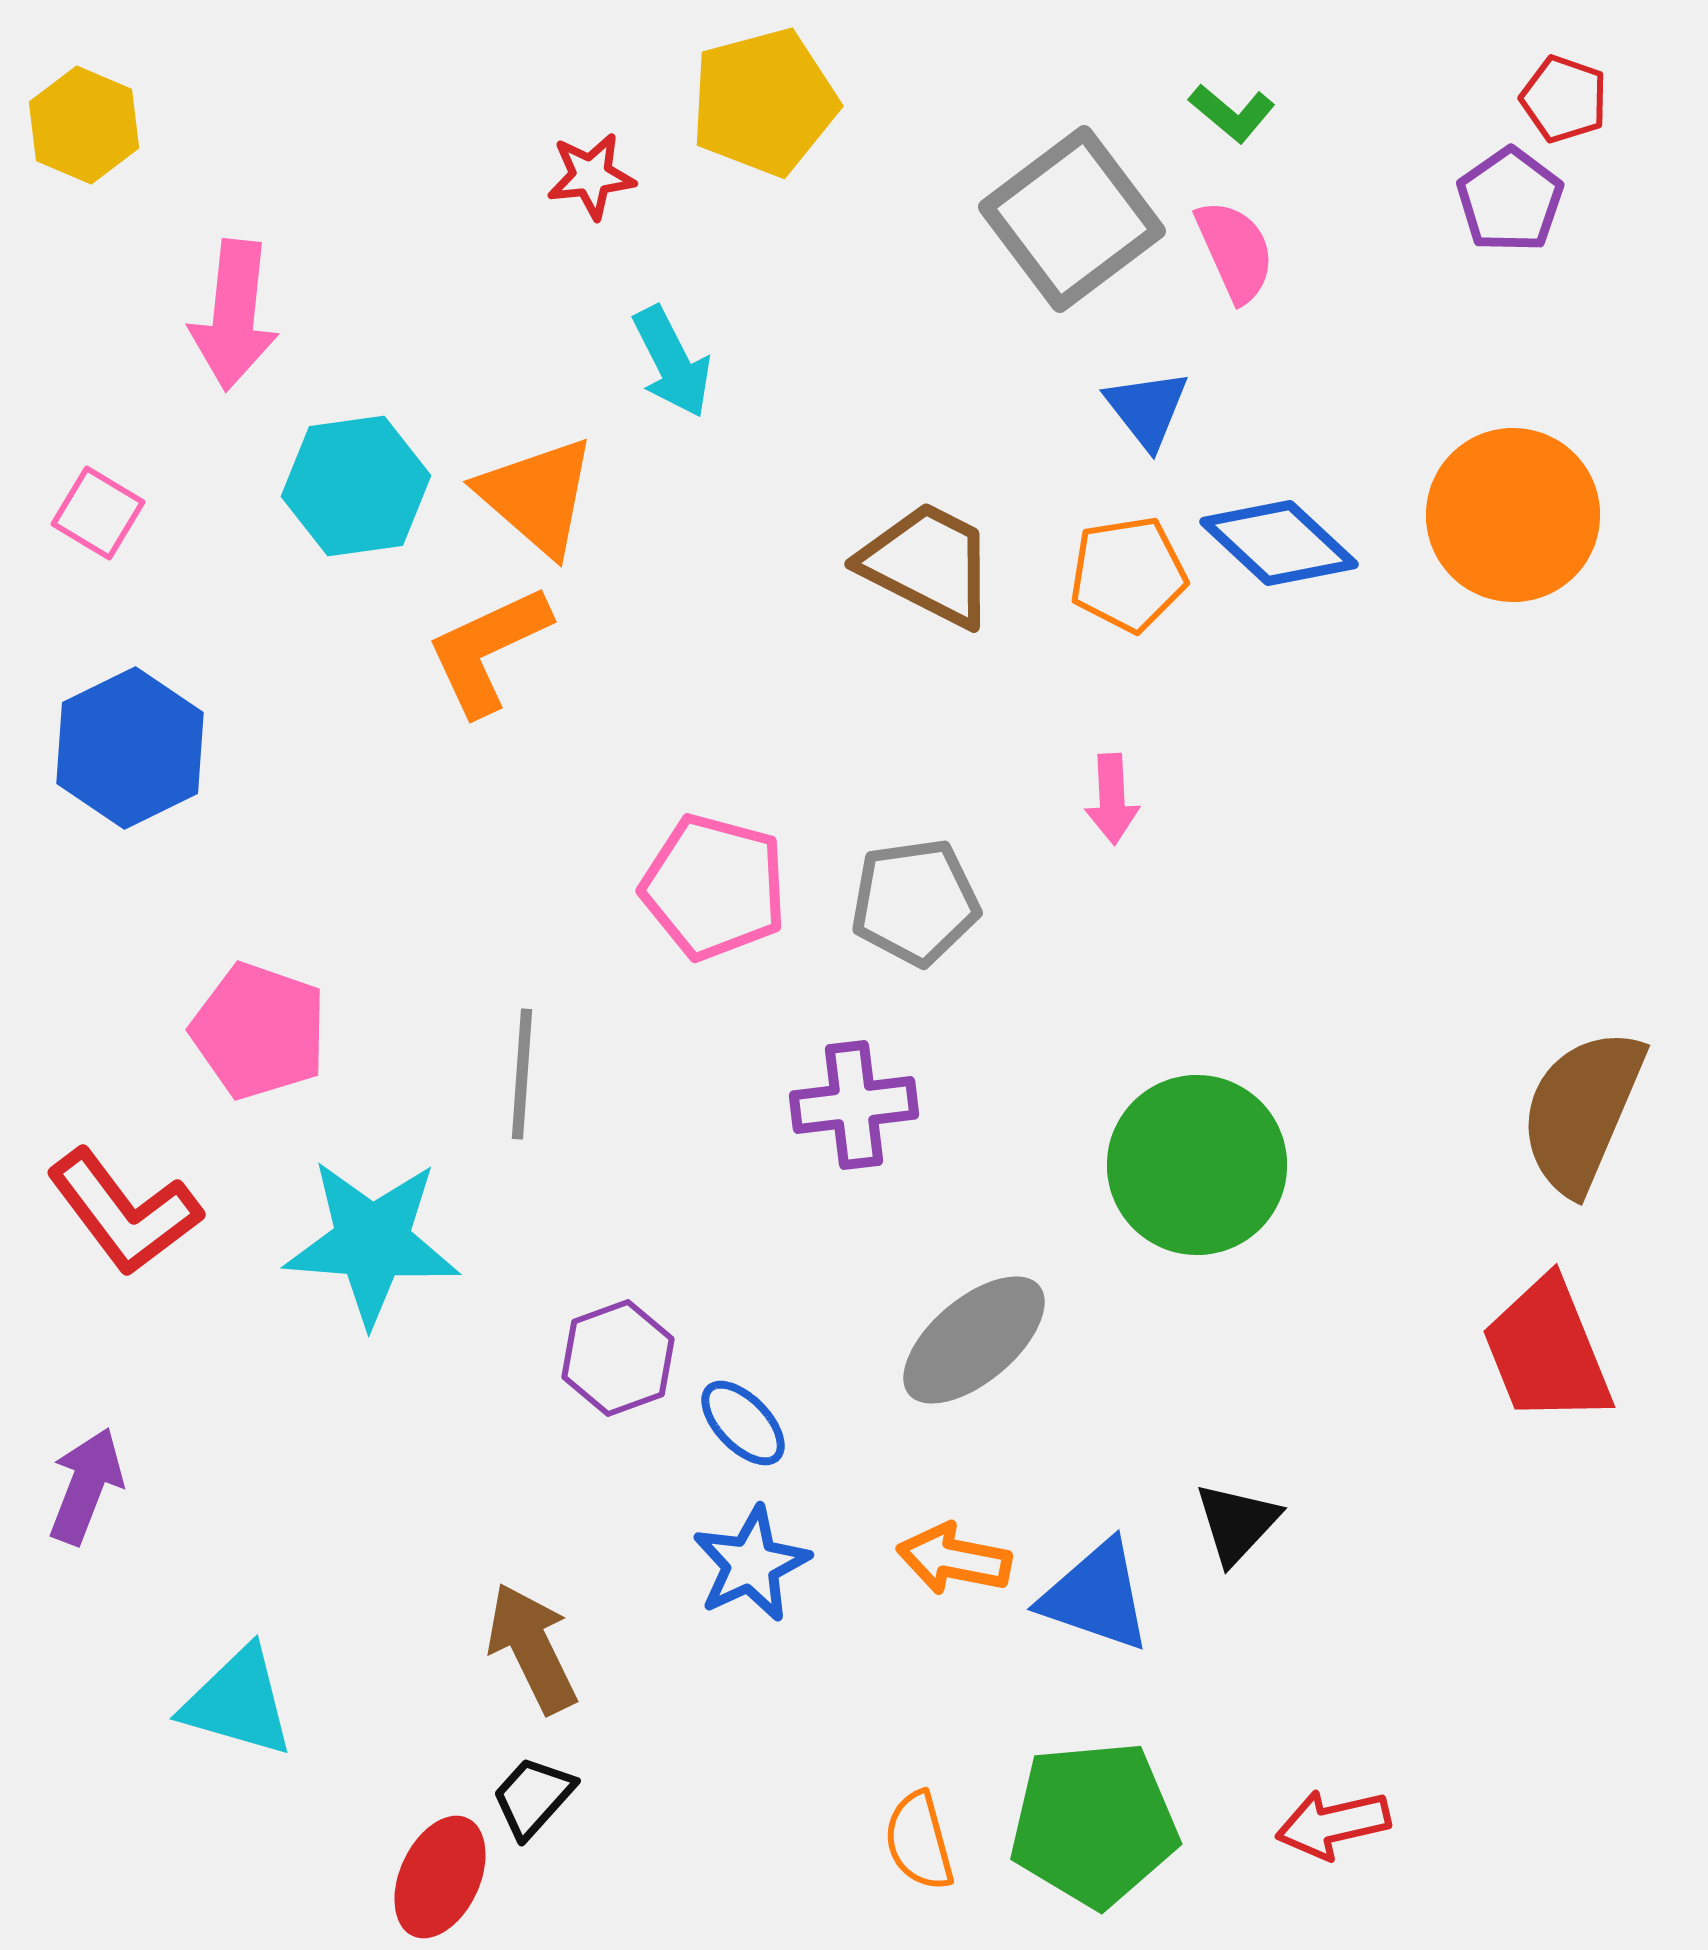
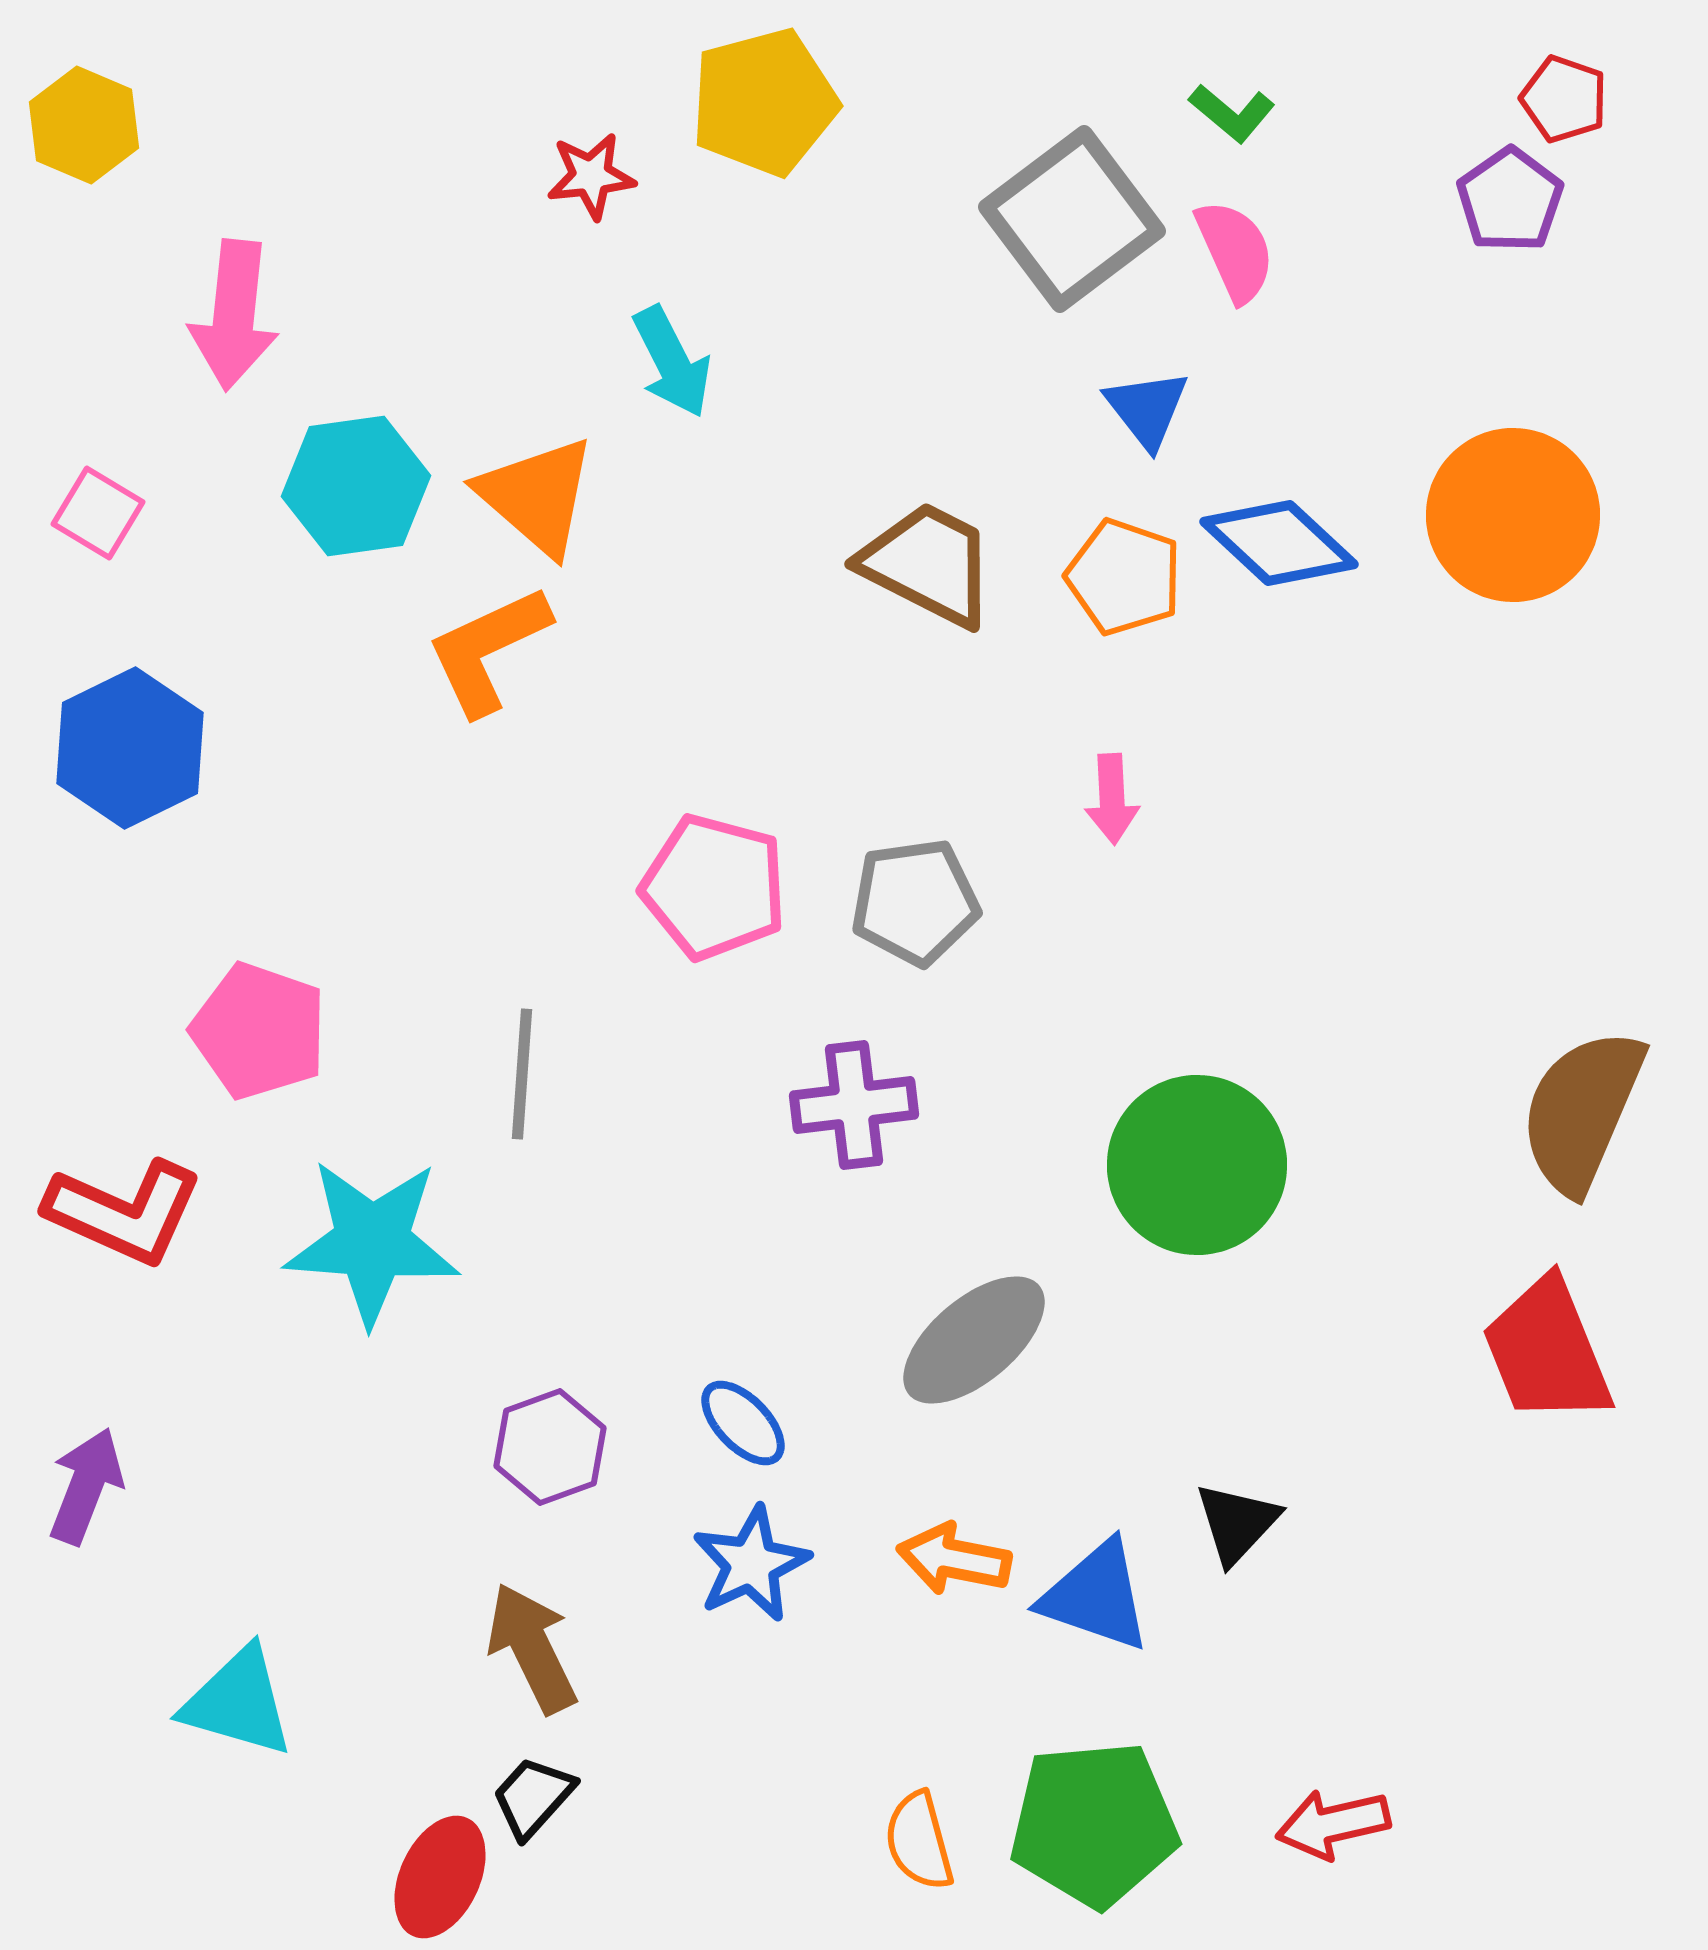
orange pentagon at (1128, 574): moved 4 px left, 3 px down; rotated 28 degrees clockwise
red L-shape at (124, 1212): rotated 29 degrees counterclockwise
purple hexagon at (618, 1358): moved 68 px left, 89 px down
